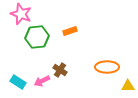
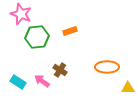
pink arrow: rotated 63 degrees clockwise
yellow triangle: moved 2 px down
